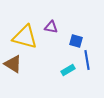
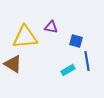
yellow triangle: rotated 20 degrees counterclockwise
blue line: moved 1 px down
